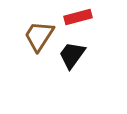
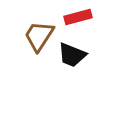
black trapezoid: rotated 104 degrees counterclockwise
